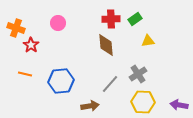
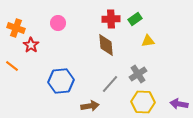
orange line: moved 13 px left, 8 px up; rotated 24 degrees clockwise
purple arrow: moved 1 px up
